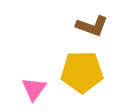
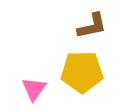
brown L-shape: rotated 32 degrees counterclockwise
